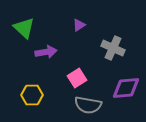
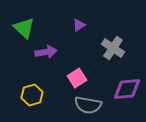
gray cross: rotated 10 degrees clockwise
purple diamond: moved 1 px right, 1 px down
yellow hexagon: rotated 15 degrees counterclockwise
